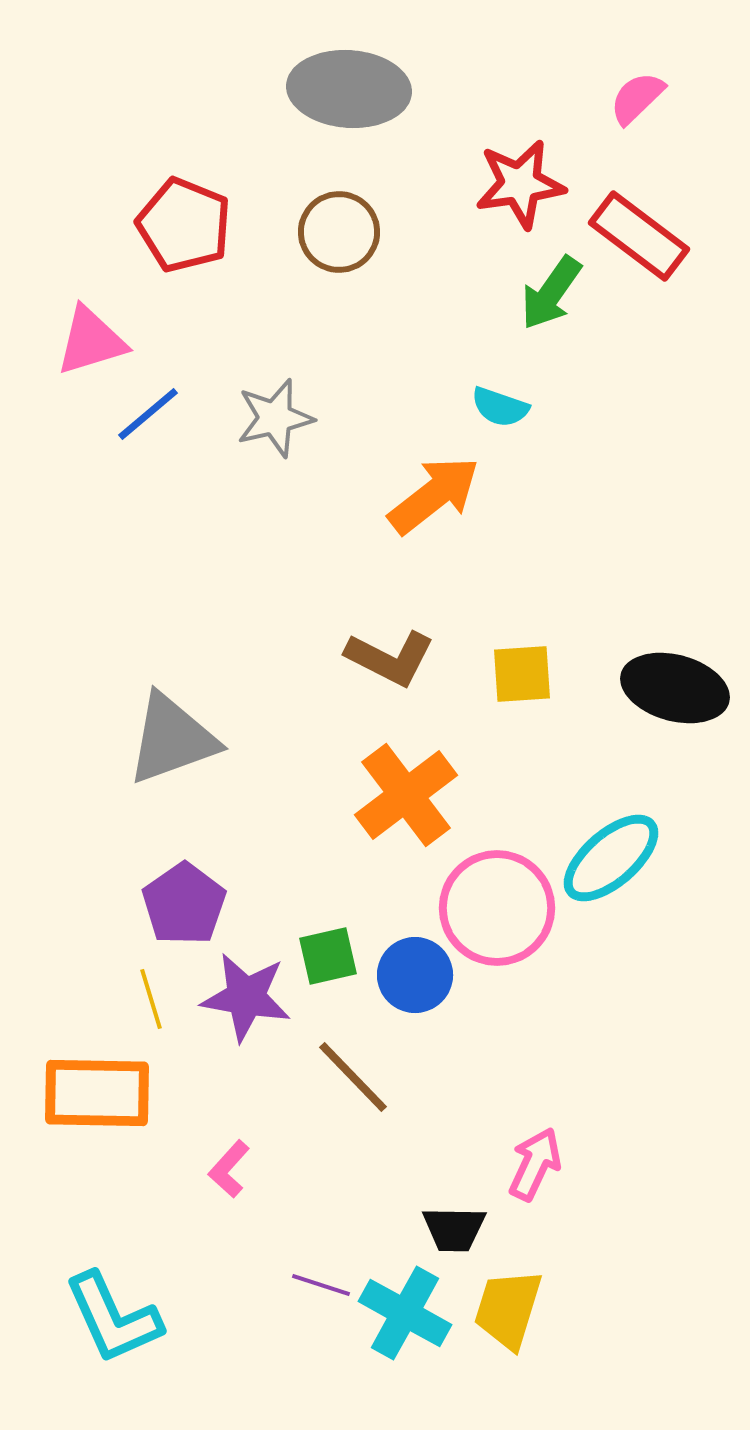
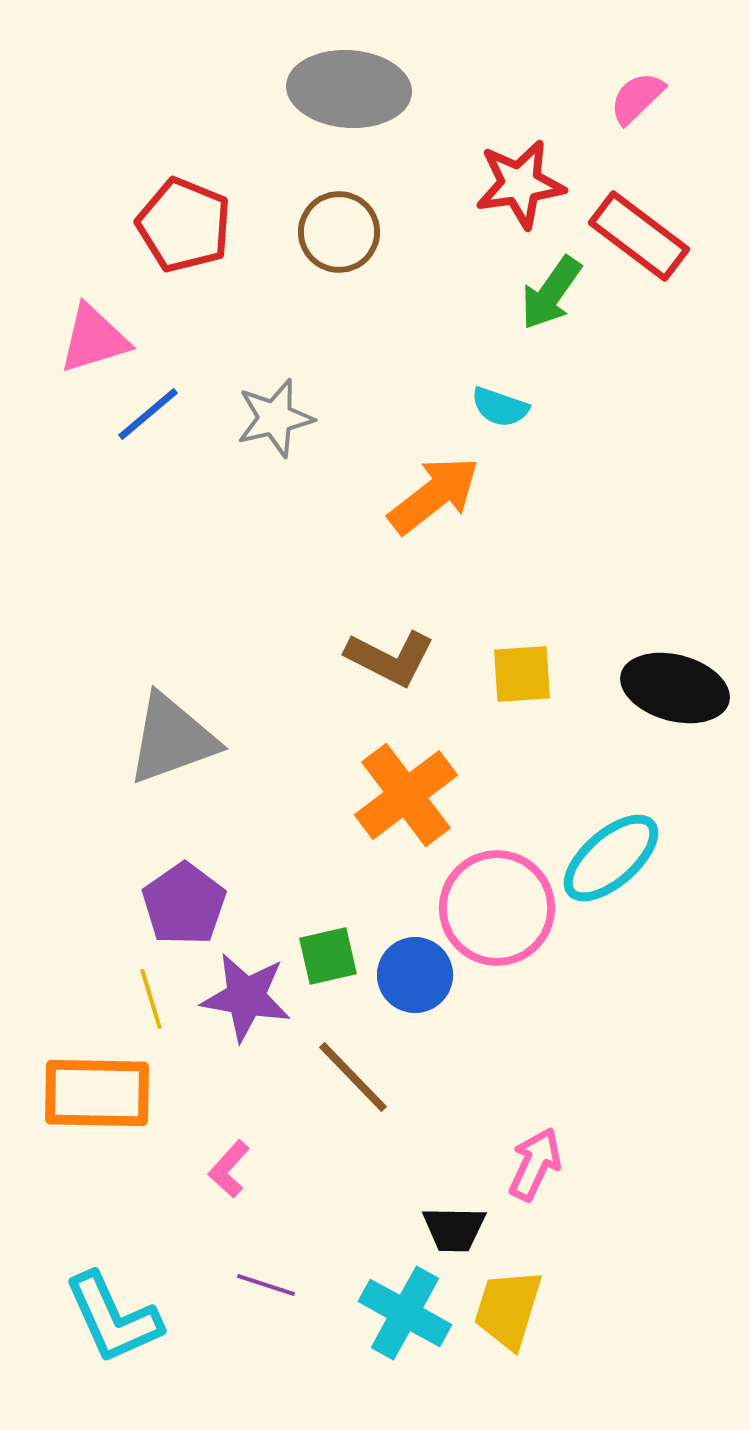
pink triangle: moved 3 px right, 2 px up
purple line: moved 55 px left
